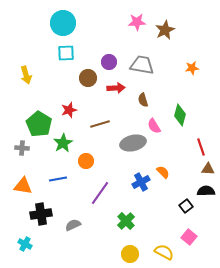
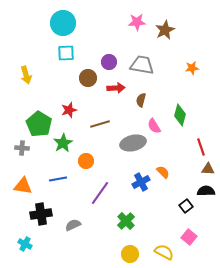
brown semicircle: moved 2 px left; rotated 32 degrees clockwise
